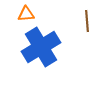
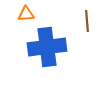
blue cross: moved 6 px right; rotated 24 degrees clockwise
